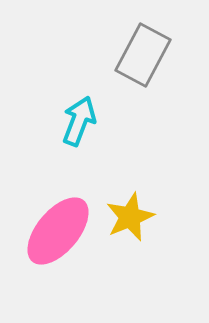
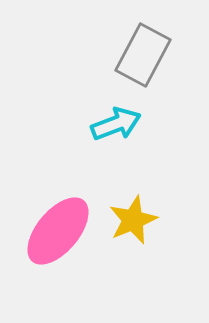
cyan arrow: moved 37 px right, 3 px down; rotated 48 degrees clockwise
yellow star: moved 3 px right, 3 px down
